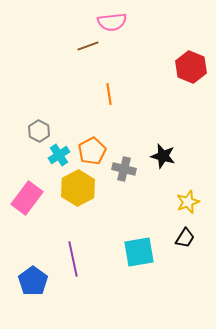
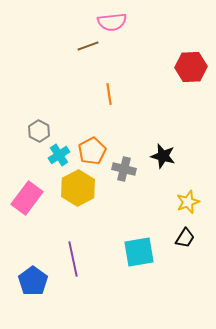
red hexagon: rotated 24 degrees counterclockwise
